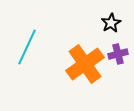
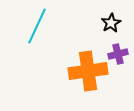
cyan line: moved 10 px right, 21 px up
orange cross: moved 3 px right, 7 px down; rotated 27 degrees clockwise
